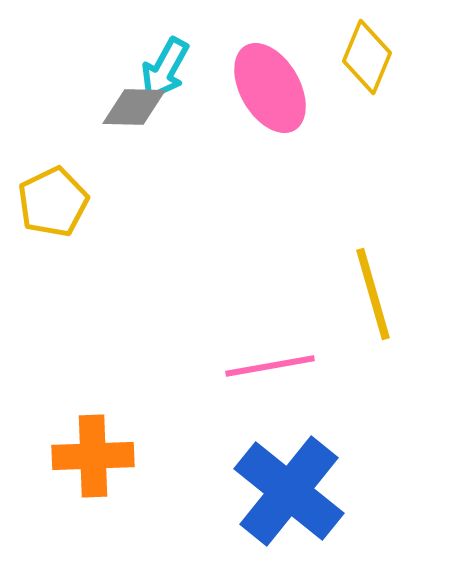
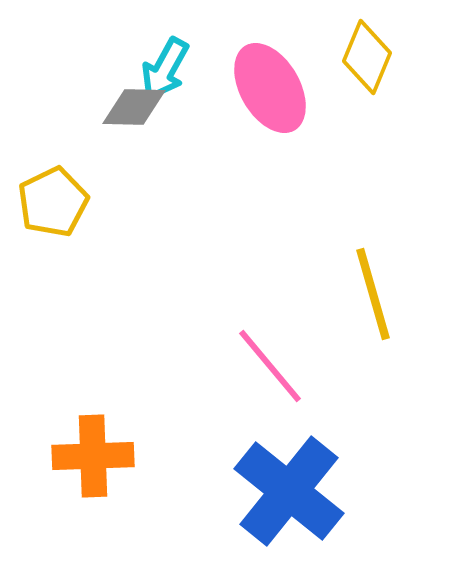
pink line: rotated 60 degrees clockwise
